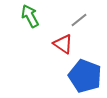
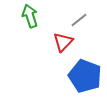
green arrow: rotated 10 degrees clockwise
red triangle: moved 2 px up; rotated 40 degrees clockwise
